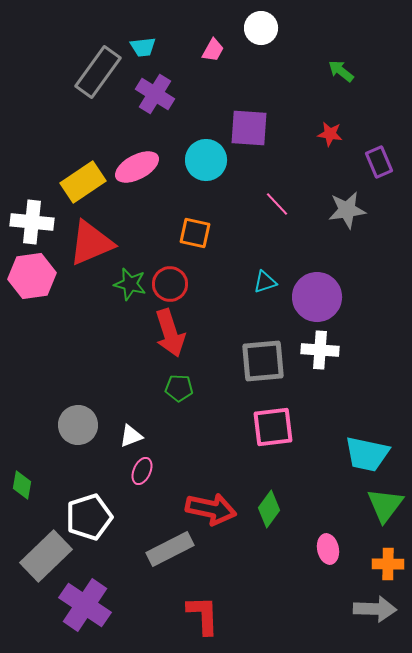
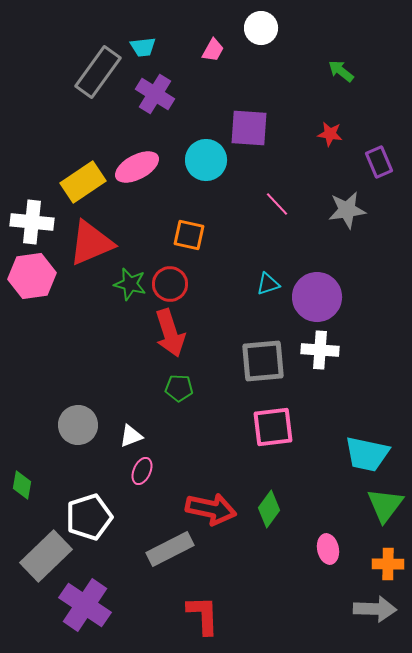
orange square at (195, 233): moved 6 px left, 2 px down
cyan triangle at (265, 282): moved 3 px right, 2 px down
